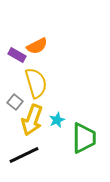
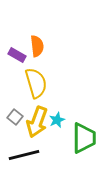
orange semicircle: rotated 70 degrees counterclockwise
gray square: moved 15 px down
yellow arrow: moved 5 px right, 2 px down
black line: rotated 12 degrees clockwise
